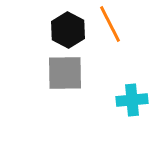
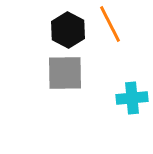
cyan cross: moved 2 px up
